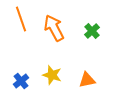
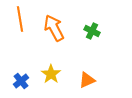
orange line: moved 1 px left; rotated 10 degrees clockwise
green cross: rotated 21 degrees counterclockwise
yellow star: moved 1 px left, 1 px up; rotated 18 degrees clockwise
orange triangle: rotated 12 degrees counterclockwise
